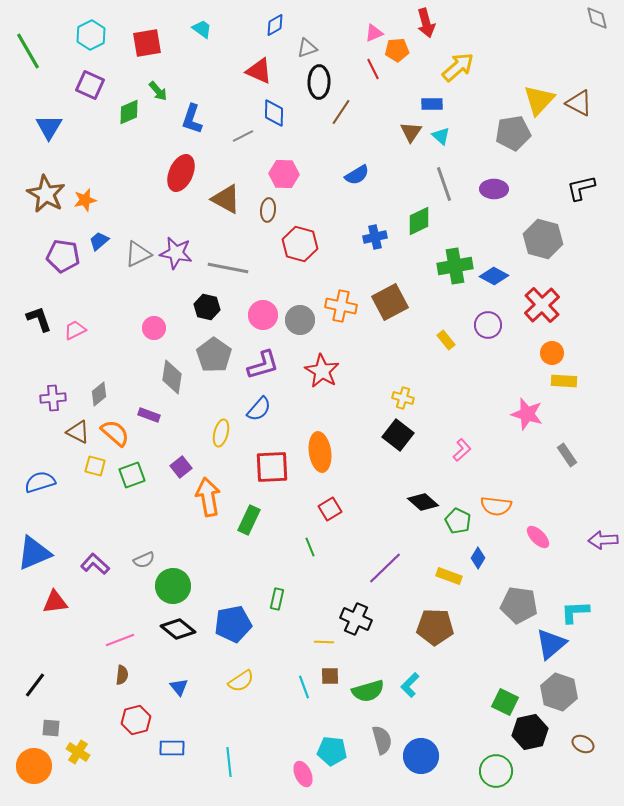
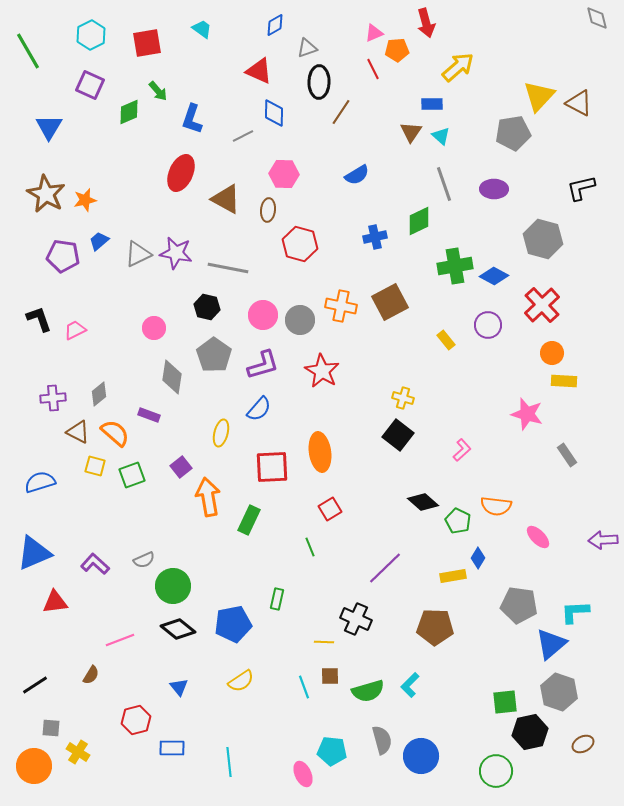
yellow triangle at (539, 100): moved 4 px up
yellow rectangle at (449, 576): moved 4 px right; rotated 30 degrees counterclockwise
brown semicircle at (122, 675): moved 31 px left; rotated 24 degrees clockwise
black line at (35, 685): rotated 20 degrees clockwise
green square at (505, 702): rotated 32 degrees counterclockwise
brown ellipse at (583, 744): rotated 55 degrees counterclockwise
